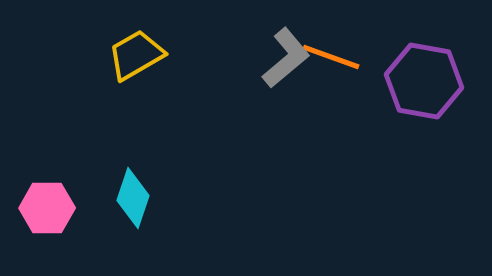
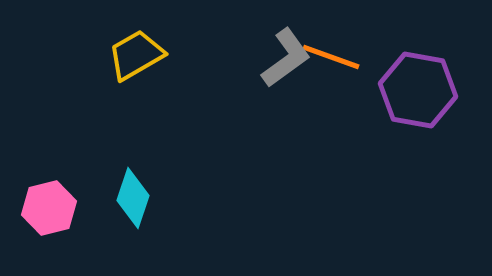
gray L-shape: rotated 4 degrees clockwise
purple hexagon: moved 6 px left, 9 px down
pink hexagon: moved 2 px right; rotated 14 degrees counterclockwise
